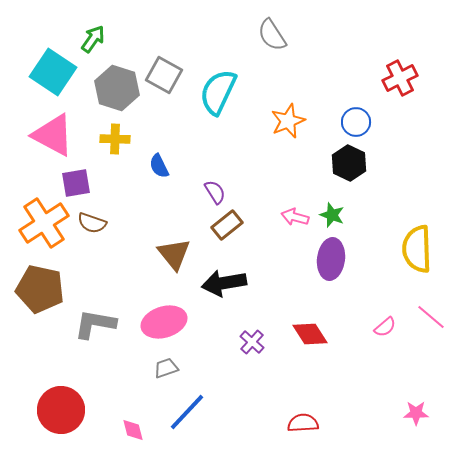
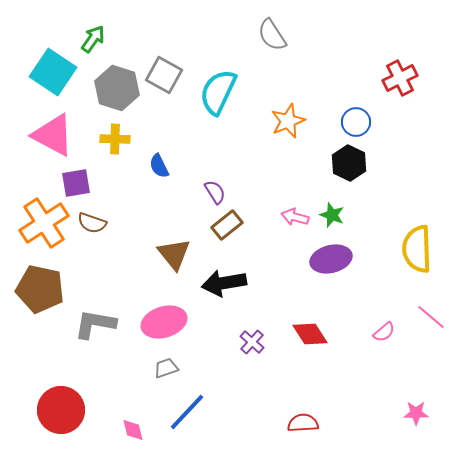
purple ellipse: rotated 69 degrees clockwise
pink semicircle: moved 1 px left, 5 px down
